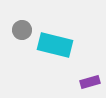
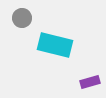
gray circle: moved 12 px up
